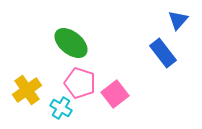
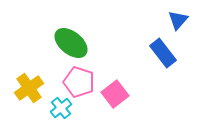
pink pentagon: moved 1 px left, 1 px up
yellow cross: moved 2 px right, 2 px up
cyan cross: rotated 20 degrees clockwise
